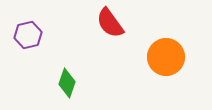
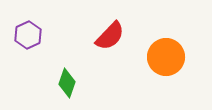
red semicircle: moved 13 px down; rotated 100 degrees counterclockwise
purple hexagon: rotated 12 degrees counterclockwise
